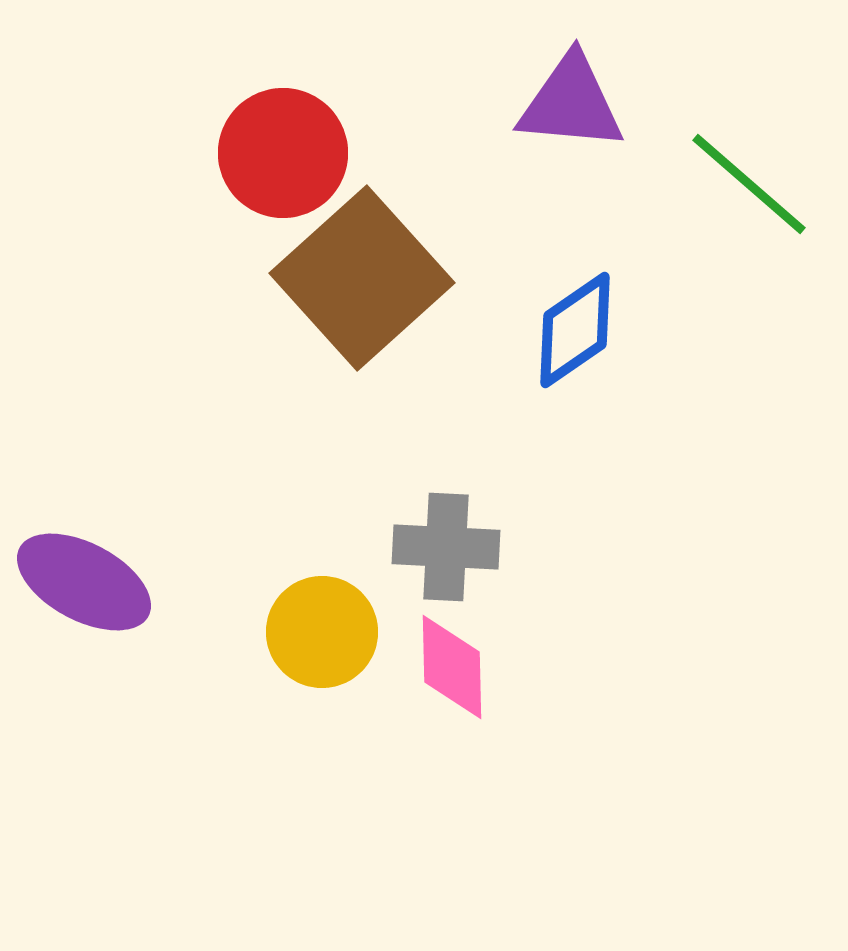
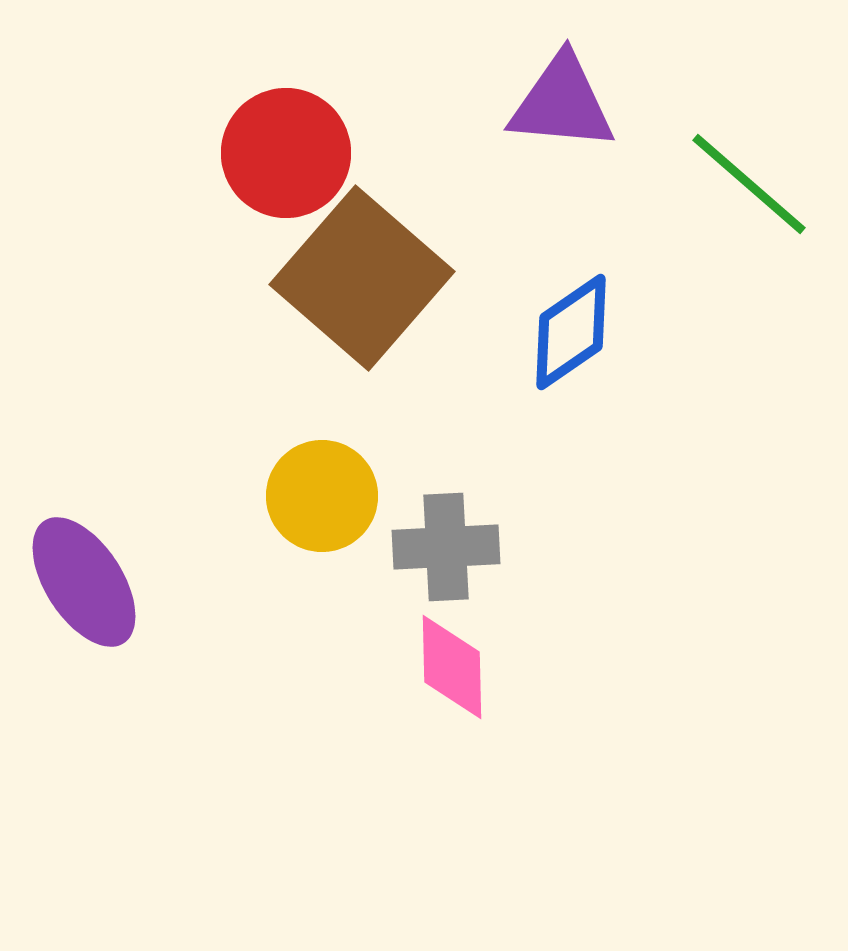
purple triangle: moved 9 px left
red circle: moved 3 px right
brown square: rotated 7 degrees counterclockwise
blue diamond: moved 4 px left, 2 px down
gray cross: rotated 6 degrees counterclockwise
purple ellipse: rotated 29 degrees clockwise
yellow circle: moved 136 px up
